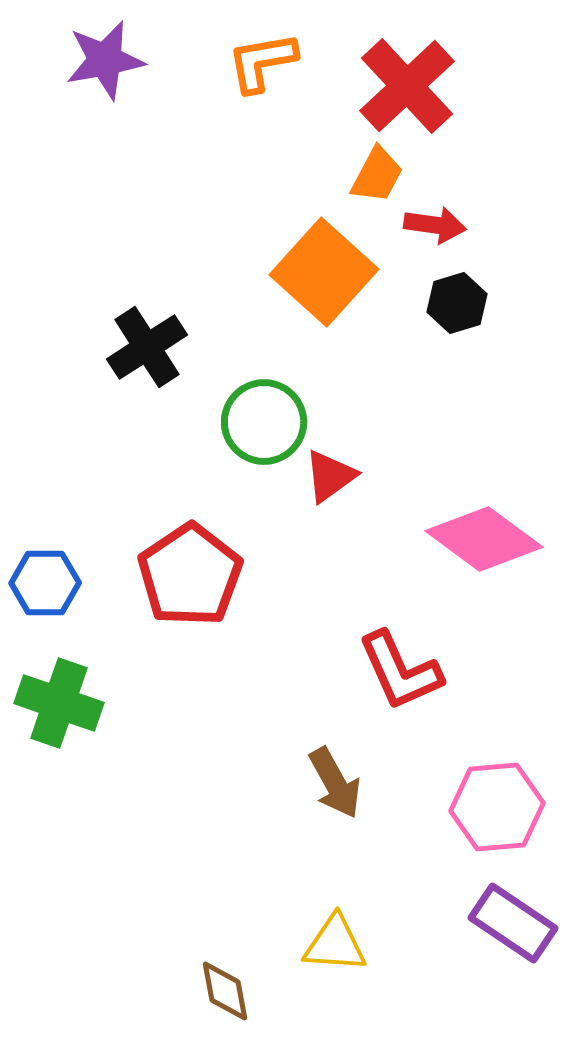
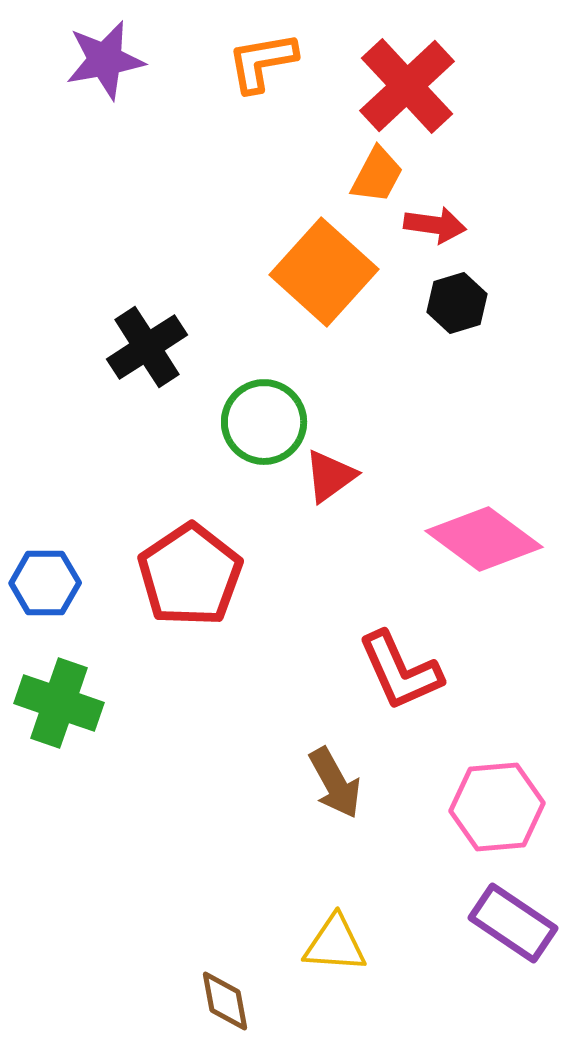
brown diamond: moved 10 px down
